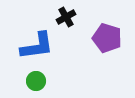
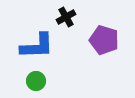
purple pentagon: moved 3 px left, 2 px down
blue L-shape: rotated 6 degrees clockwise
